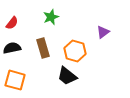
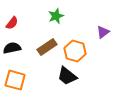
green star: moved 5 px right, 1 px up
brown rectangle: moved 4 px right, 1 px up; rotated 72 degrees clockwise
